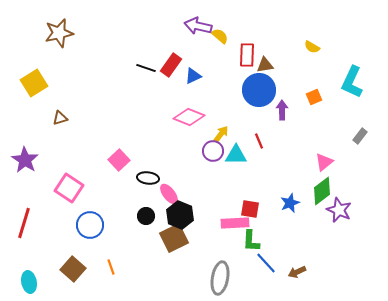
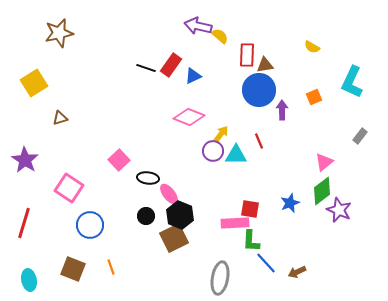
brown square at (73, 269): rotated 20 degrees counterclockwise
cyan ellipse at (29, 282): moved 2 px up
